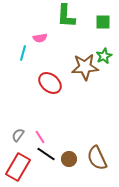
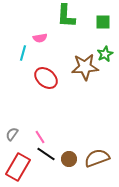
green star: moved 1 px right, 2 px up
red ellipse: moved 4 px left, 5 px up
gray semicircle: moved 6 px left, 1 px up
brown semicircle: rotated 95 degrees clockwise
